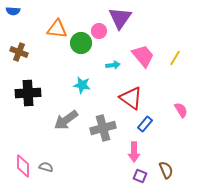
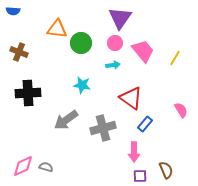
pink circle: moved 16 px right, 12 px down
pink trapezoid: moved 5 px up
pink diamond: rotated 65 degrees clockwise
purple square: rotated 24 degrees counterclockwise
